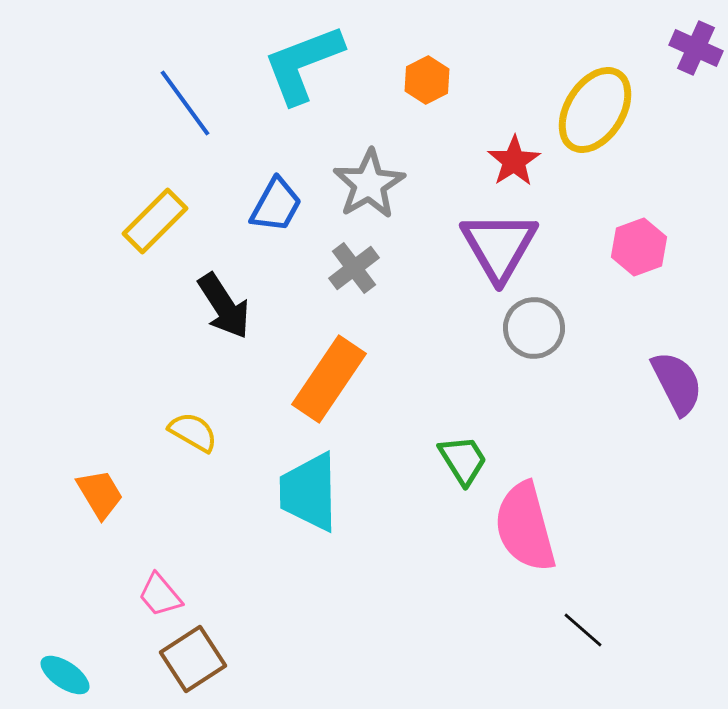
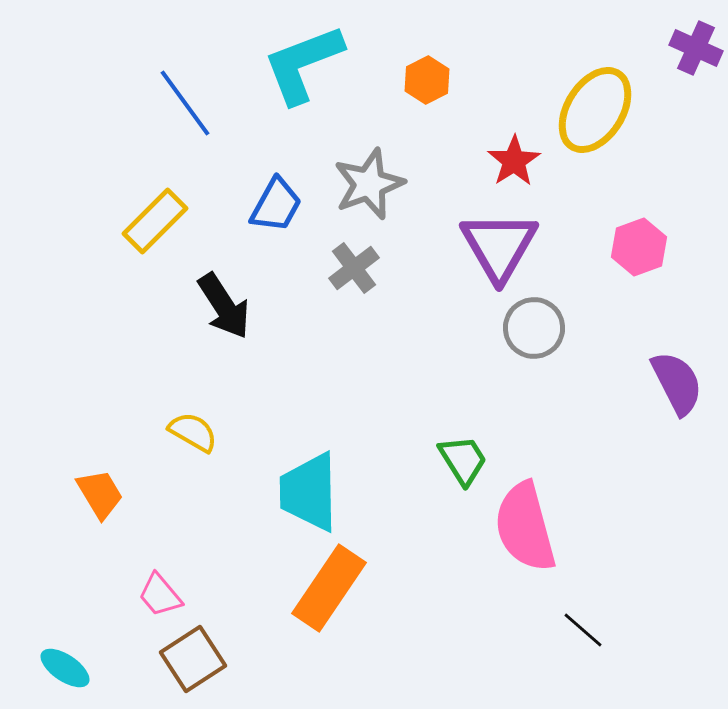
gray star: rotated 10 degrees clockwise
orange rectangle: moved 209 px down
cyan ellipse: moved 7 px up
